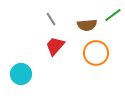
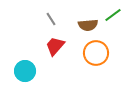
brown semicircle: moved 1 px right
cyan circle: moved 4 px right, 3 px up
